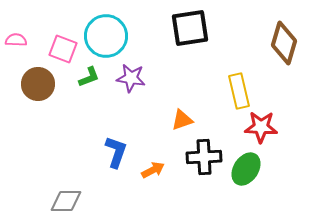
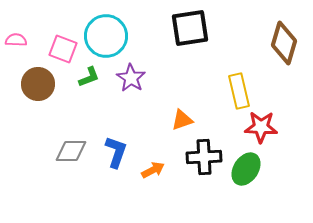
purple star: rotated 24 degrees clockwise
gray diamond: moved 5 px right, 50 px up
